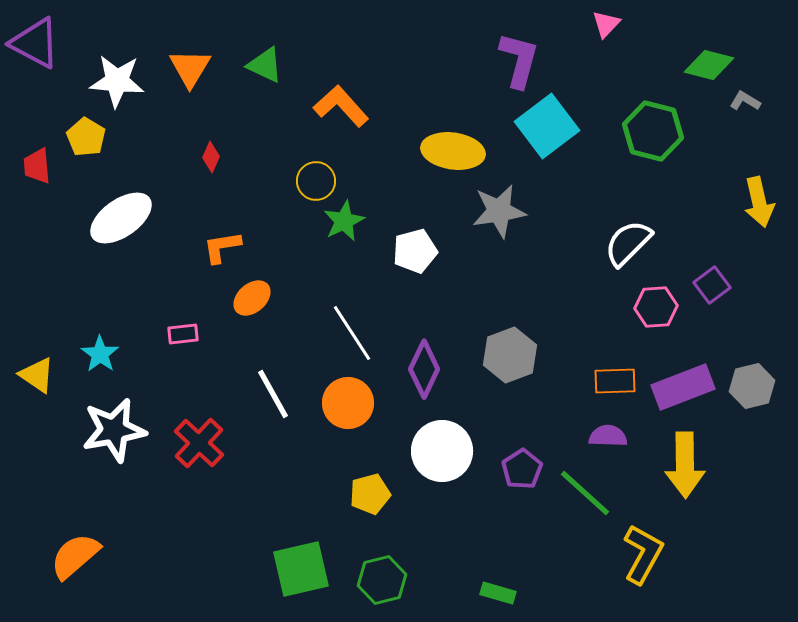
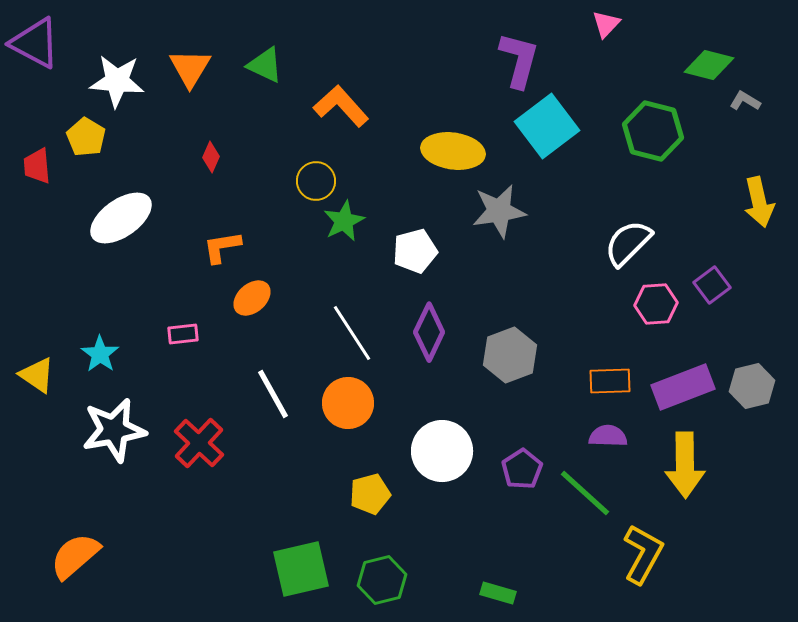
pink hexagon at (656, 307): moved 3 px up
purple diamond at (424, 369): moved 5 px right, 37 px up
orange rectangle at (615, 381): moved 5 px left
